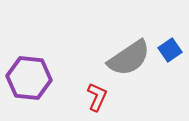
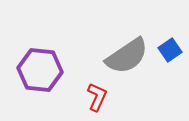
gray semicircle: moved 2 px left, 2 px up
purple hexagon: moved 11 px right, 8 px up
